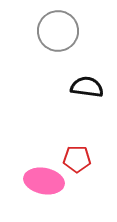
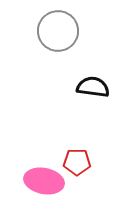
black semicircle: moved 6 px right
red pentagon: moved 3 px down
